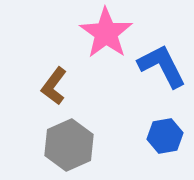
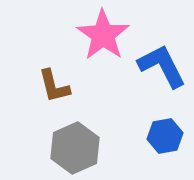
pink star: moved 3 px left, 2 px down
brown L-shape: rotated 51 degrees counterclockwise
gray hexagon: moved 6 px right, 3 px down
